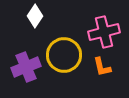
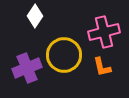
purple cross: moved 1 px right, 1 px down
